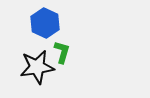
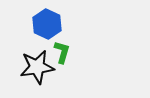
blue hexagon: moved 2 px right, 1 px down
